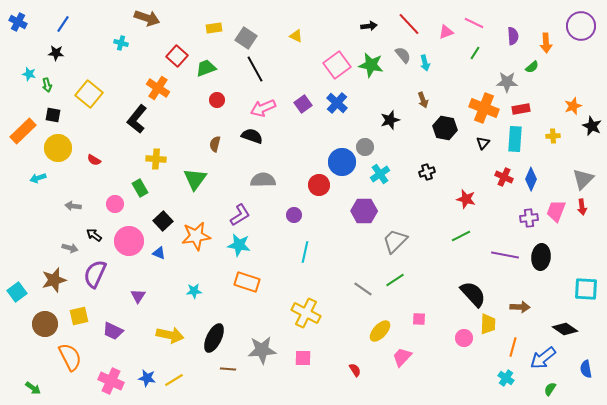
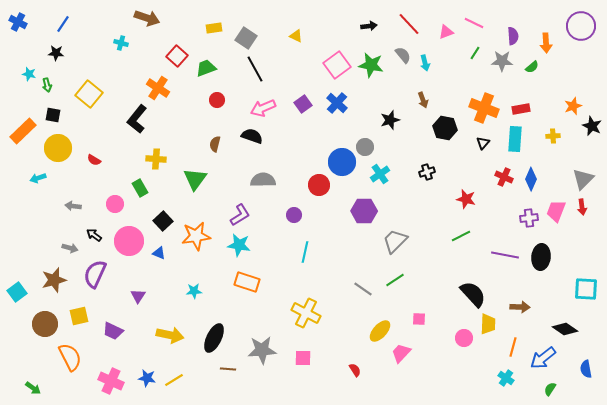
gray star at (507, 82): moved 5 px left, 21 px up
pink trapezoid at (402, 357): moved 1 px left, 4 px up
